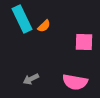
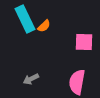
cyan rectangle: moved 3 px right
pink semicircle: moved 2 px right; rotated 90 degrees clockwise
